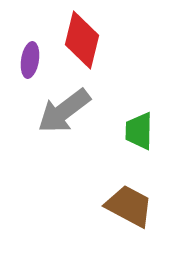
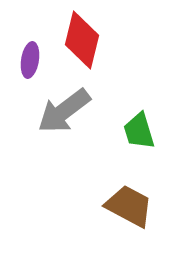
green trapezoid: rotated 18 degrees counterclockwise
